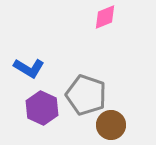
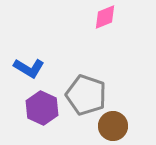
brown circle: moved 2 px right, 1 px down
